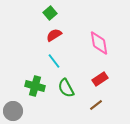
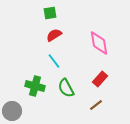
green square: rotated 32 degrees clockwise
red rectangle: rotated 14 degrees counterclockwise
gray circle: moved 1 px left
